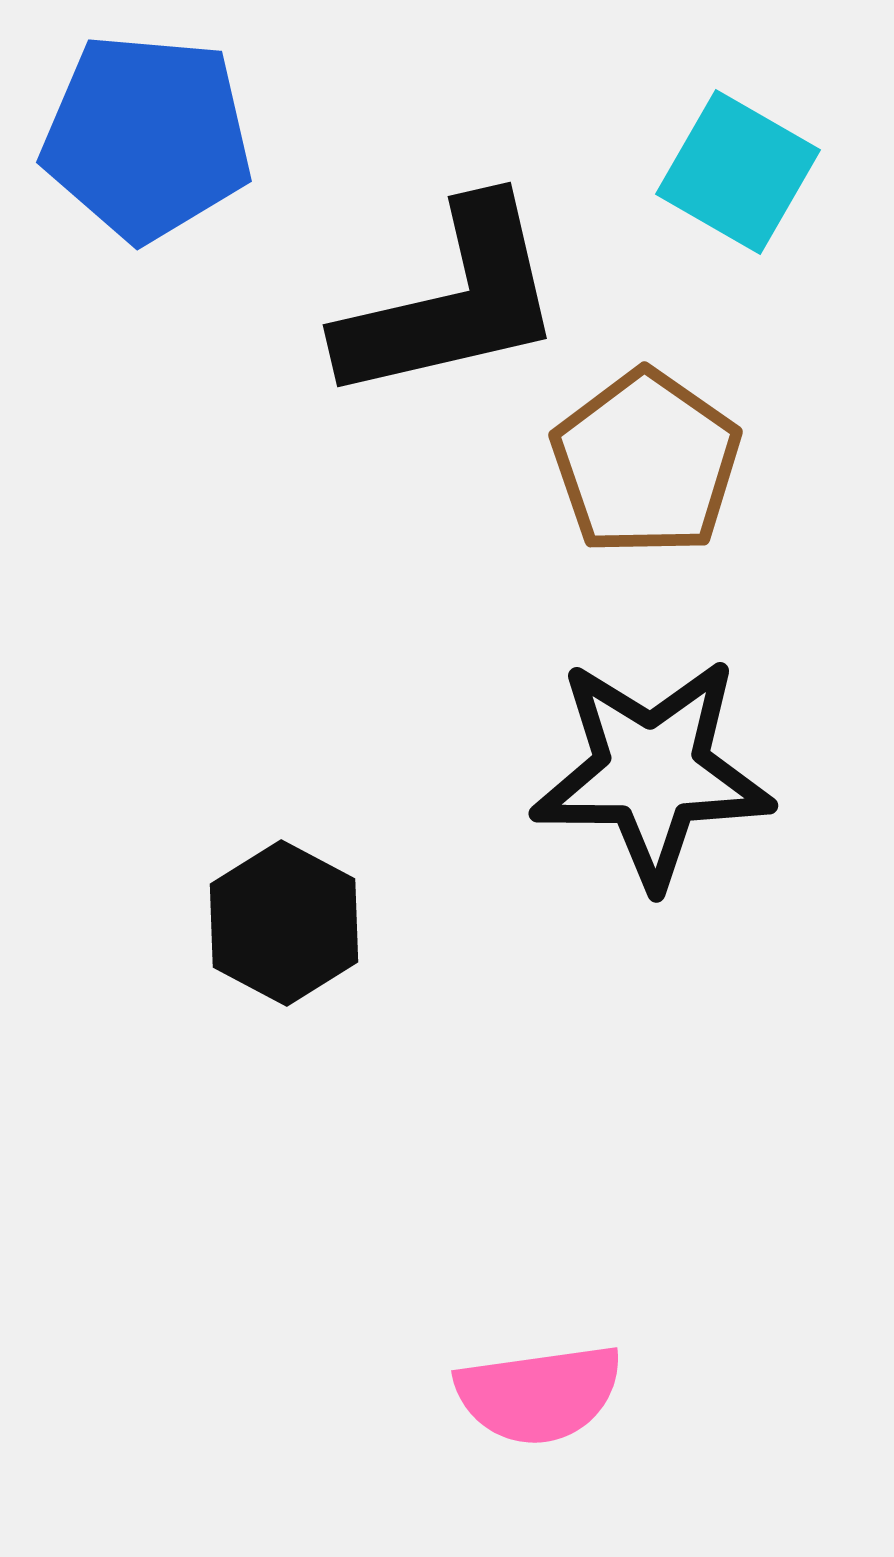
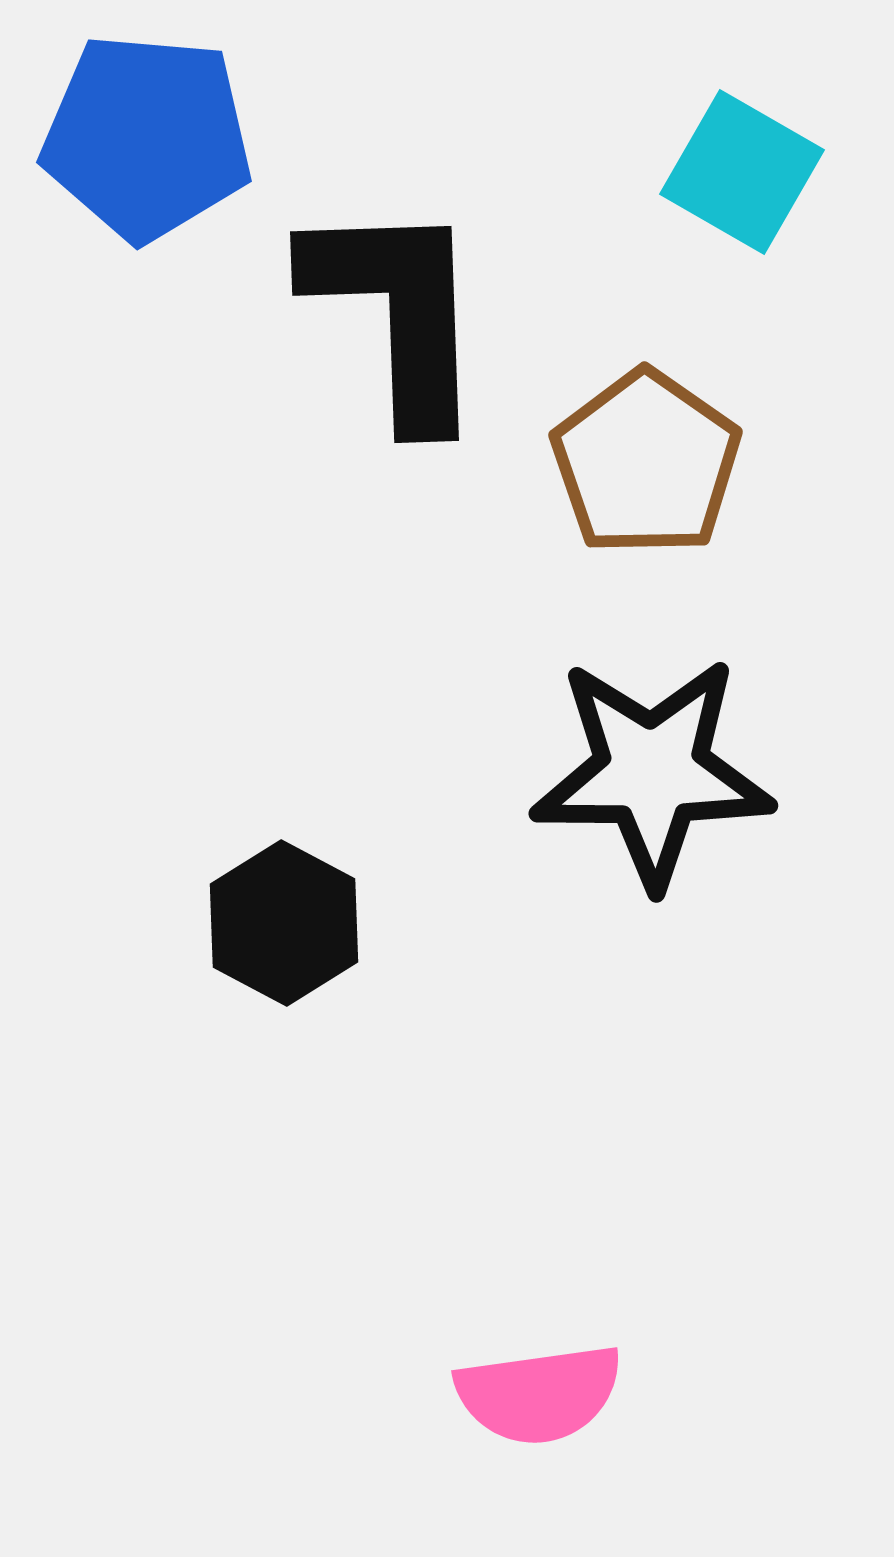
cyan square: moved 4 px right
black L-shape: moved 55 px left, 10 px down; rotated 79 degrees counterclockwise
